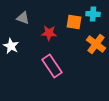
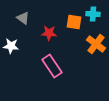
gray triangle: rotated 16 degrees clockwise
white star: rotated 21 degrees counterclockwise
